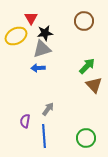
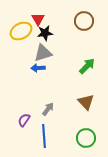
red triangle: moved 7 px right, 1 px down
yellow ellipse: moved 5 px right, 5 px up
gray triangle: moved 1 px right, 4 px down
brown triangle: moved 8 px left, 17 px down
purple semicircle: moved 1 px left, 1 px up; rotated 24 degrees clockwise
